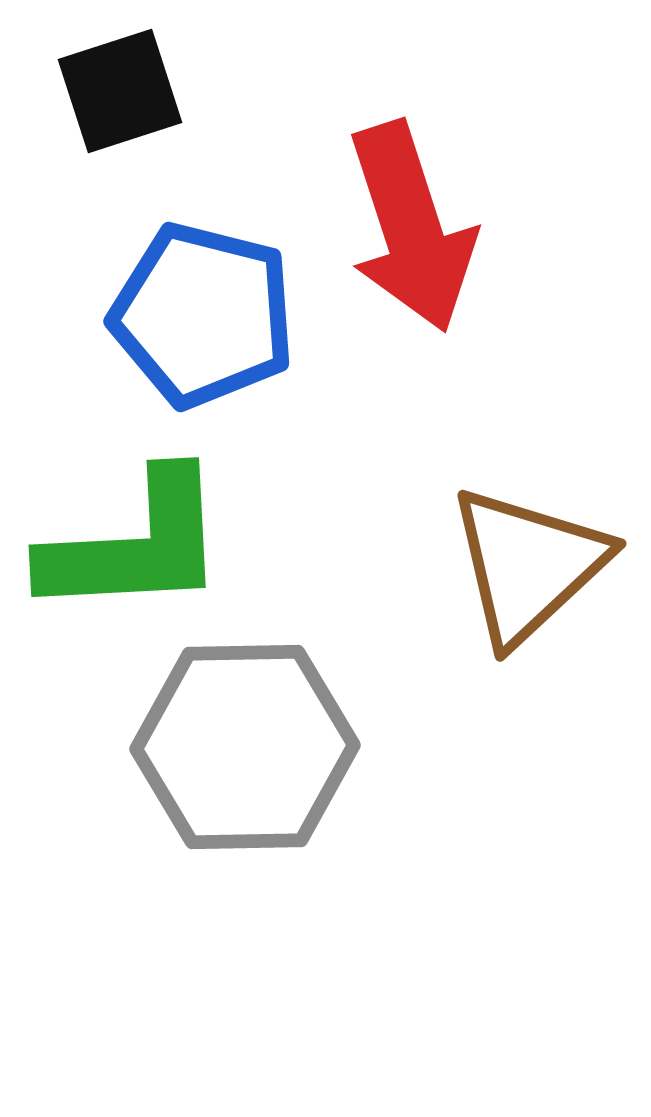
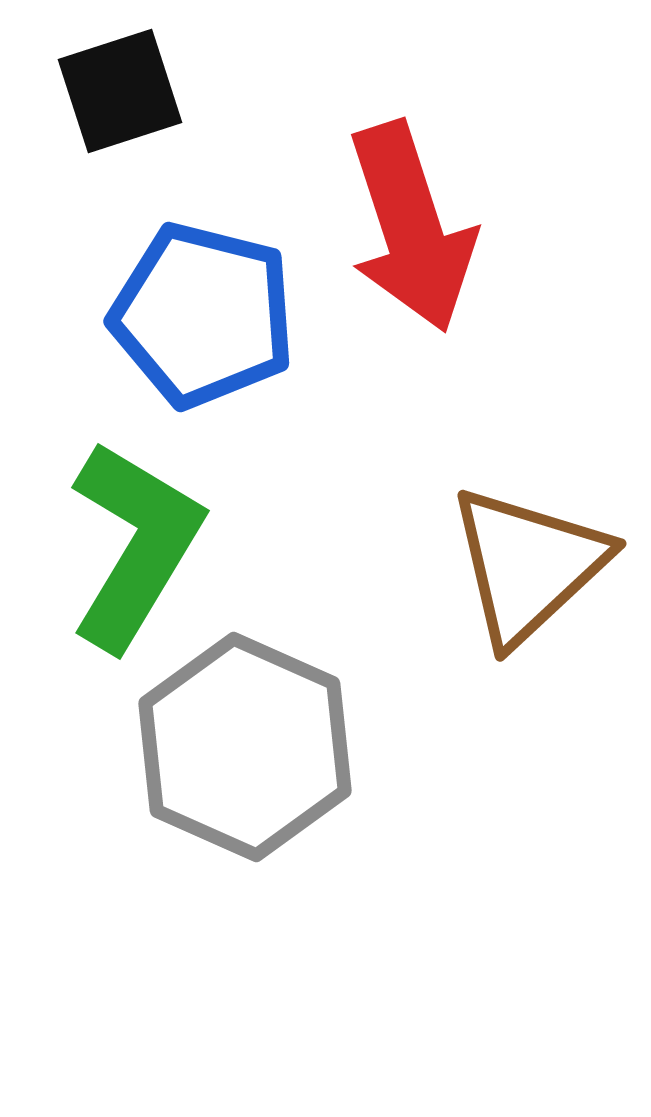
green L-shape: rotated 56 degrees counterclockwise
gray hexagon: rotated 25 degrees clockwise
